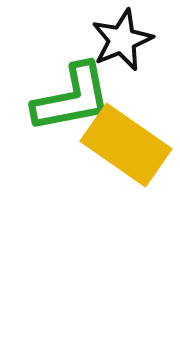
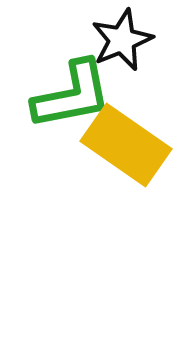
green L-shape: moved 3 px up
